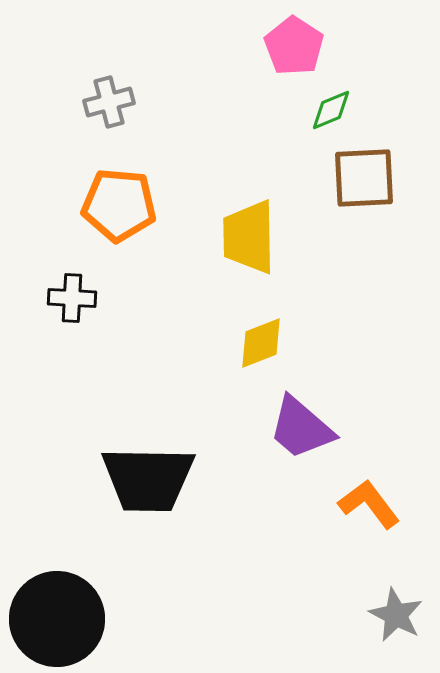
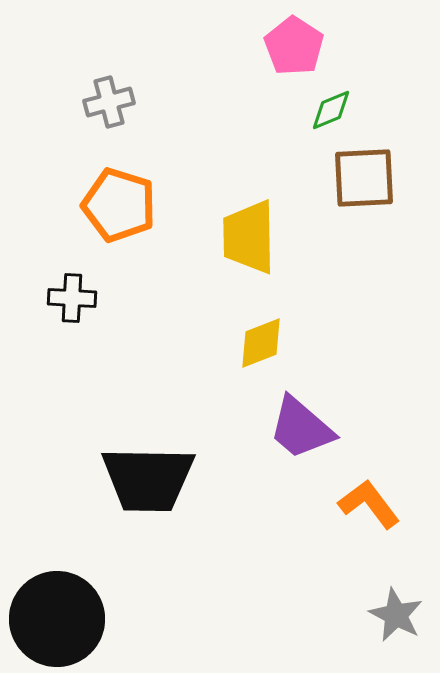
orange pentagon: rotated 12 degrees clockwise
